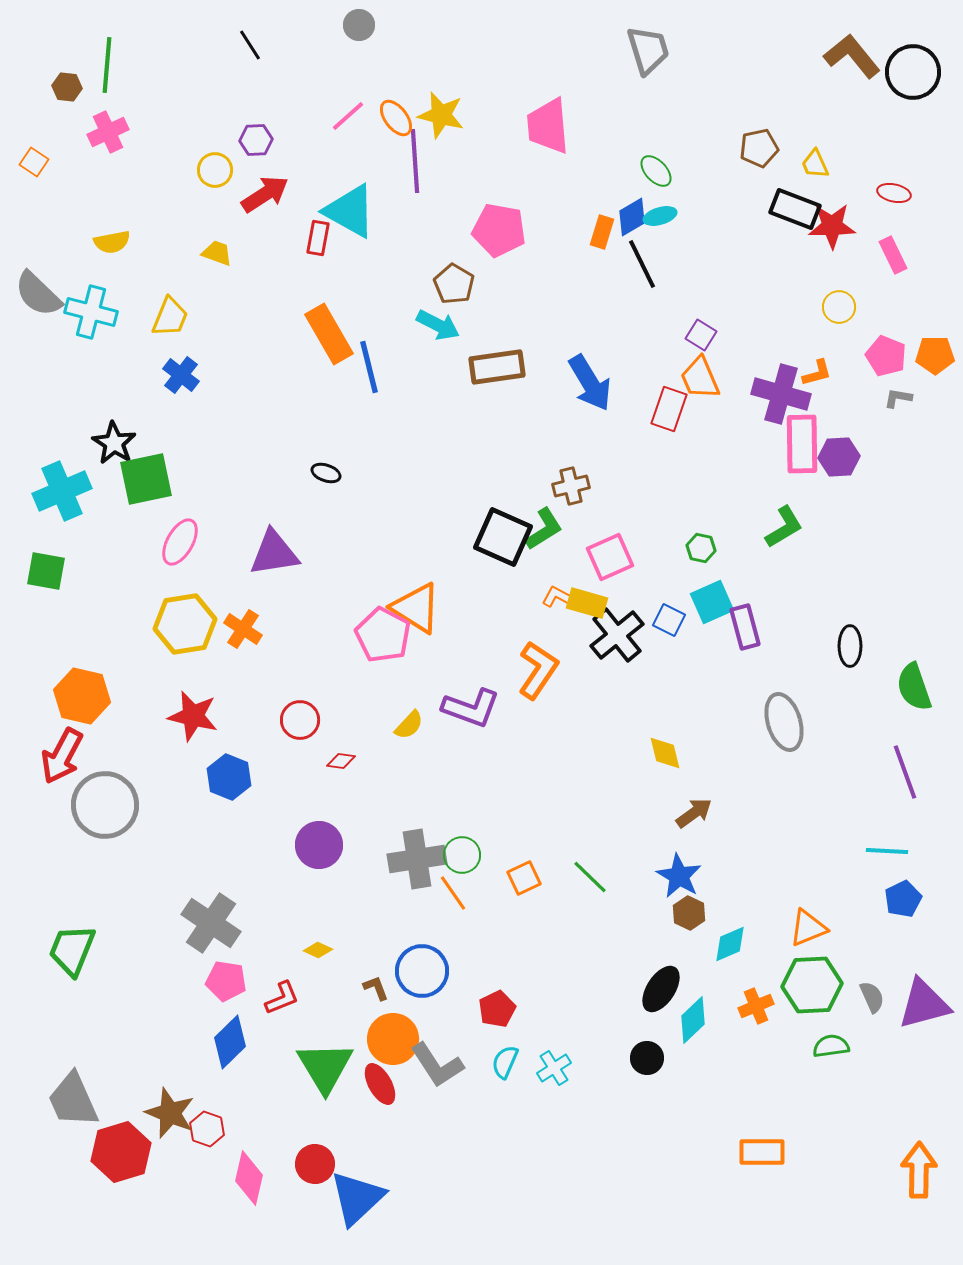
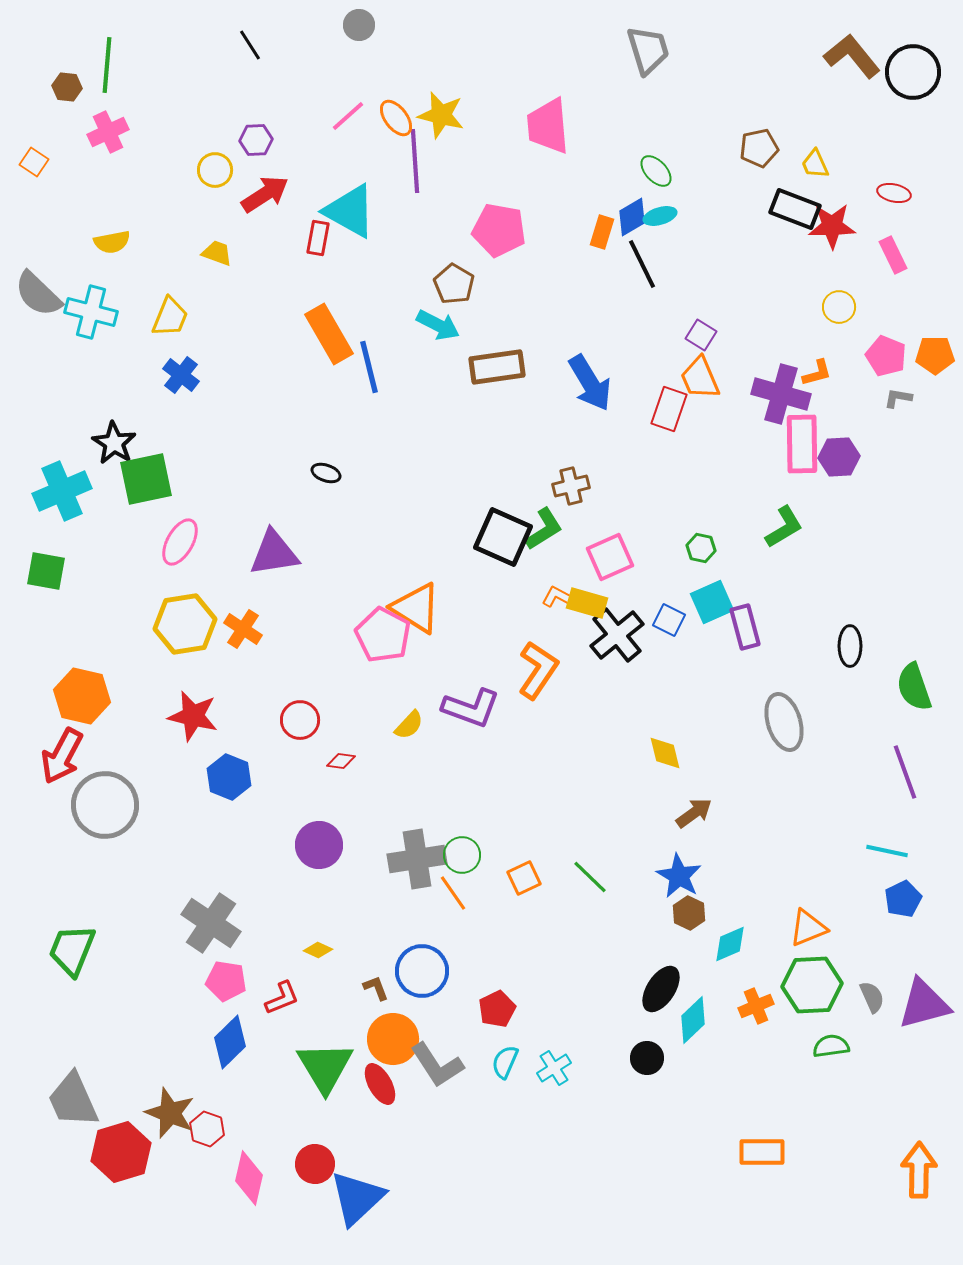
cyan line at (887, 851): rotated 9 degrees clockwise
